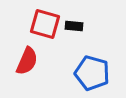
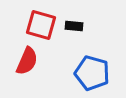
red square: moved 4 px left, 1 px down
